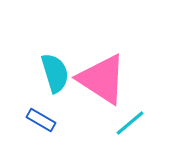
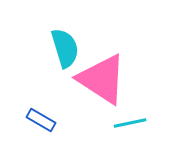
cyan semicircle: moved 10 px right, 25 px up
cyan line: rotated 28 degrees clockwise
